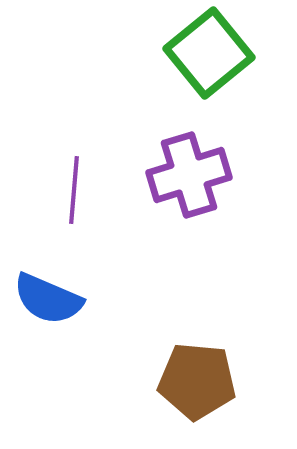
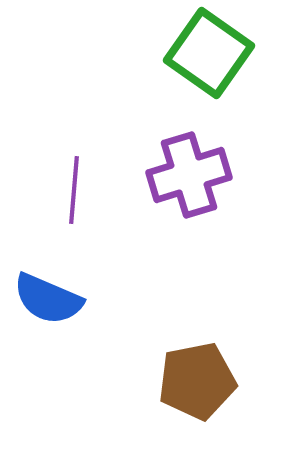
green square: rotated 16 degrees counterclockwise
brown pentagon: rotated 16 degrees counterclockwise
